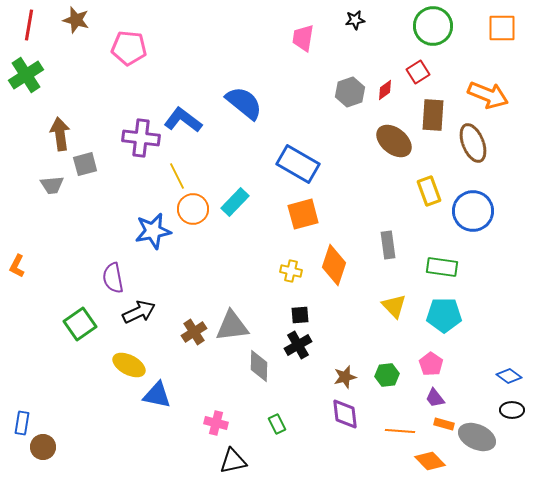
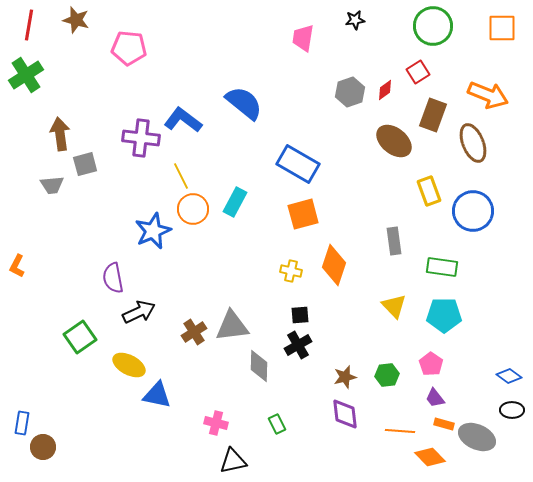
brown rectangle at (433, 115): rotated 16 degrees clockwise
yellow line at (177, 176): moved 4 px right
cyan rectangle at (235, 202): rotated 16 degrees counterclockwise
blue star at (153, 231): rotated 12 degrees counterclockwise
gray rectangle at (388, 245): moved 6 px right, 4 px up
green square at (80, 324): moved 13 px down
orange diamond at (430, 461): moved 4 px up
